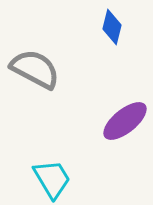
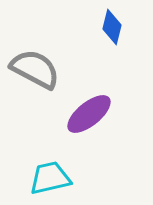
purple ellipse: moved 36 px left, 7 px up
cyan trapezoid: moved 2 px left, 1 px up; rotated 72 degrees counterclockwise
